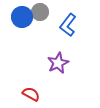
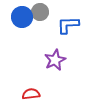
blue L-shape: rotated 50 degrees clockwise
purple star: moved 3 px left, 3 px up
red semicircle: rotated 36 degrees counterclockwise
